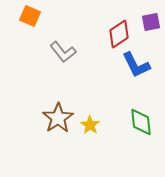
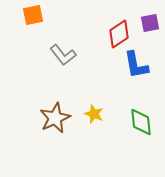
orange square: moved 3 px right, 1 px up; rotated 35 degrees counterclockwise
purple square: moved 1 px left, 1 px down
gray L-shape: moved 3 px down
blue L-shape: rotated 16 degrees clockwise
brown star: moved 3 px left; rotated 8 degrees clockwise
yellow star: moved 4 px right, 11 px up; rotated 12 degrees counterclockwise
